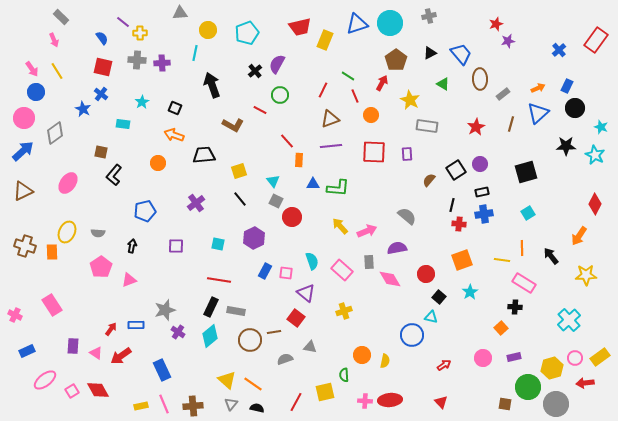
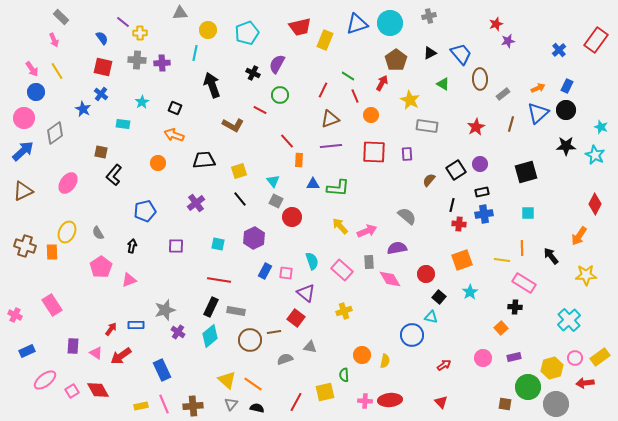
black cross at (255, 71): moved 2 px left, 2 px down; rotated 24 degrees counterclockwise
black circle at (575, 108): moved 9 px left, 2 px down
black trapezoid at (204, 155): moved 5 px down
cyan square at (528, 213): rotated 32 degrees clockwise
gray semicircle at (98, 233): rotated 56 degrees clockwise
